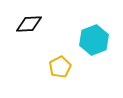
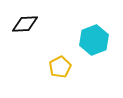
black diamond: moved 4 px left
